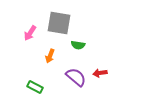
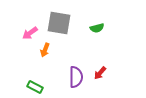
pink arrow: rotated 21 degrees clockwise
green semicircle: moved 19 px right, 17 px up; rotated 24 degrees counterclockwise
orange arrow: moved 5 px left, 6 px up
red arrow: rotated 40 degrees counterclockwise
purple semicircle: rotated 50 degrees clockwise
